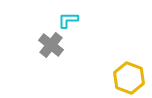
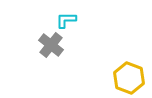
cyan L-shape: moved 2 px left
